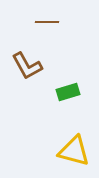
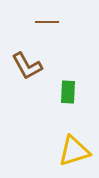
green rectangle: rotated 70 degrees counterclockwise
yellow triangle: rotated 32 degrees counterclockwise
